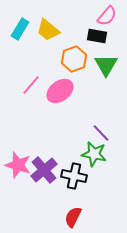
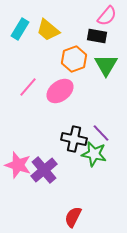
pink line: moved 3 px left, 2 px down
black cross: moved 37 px up
